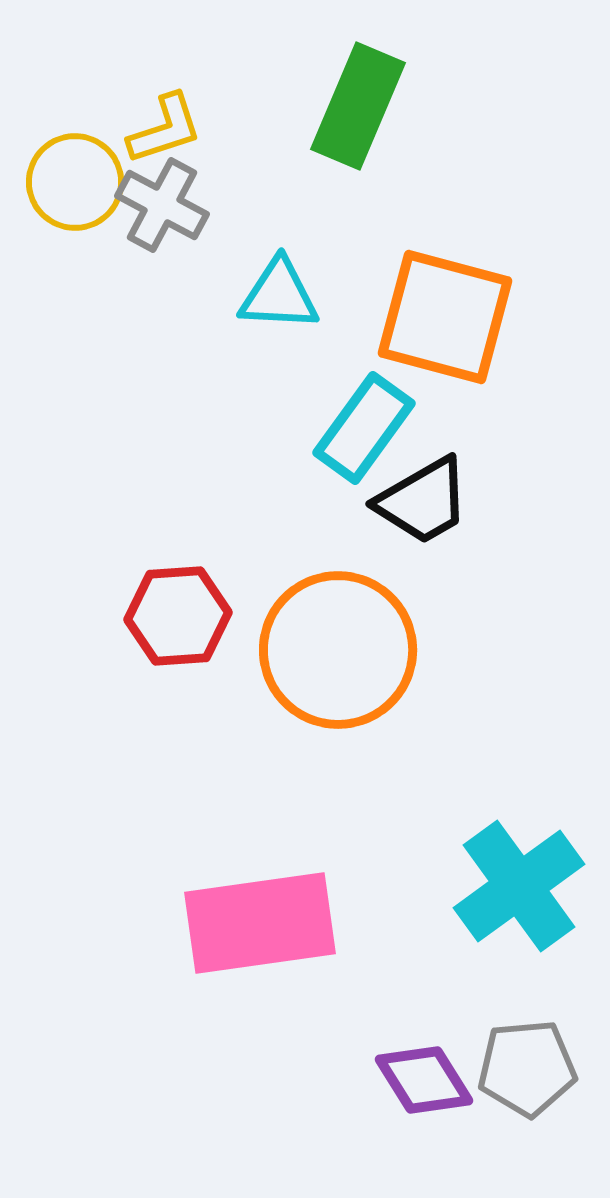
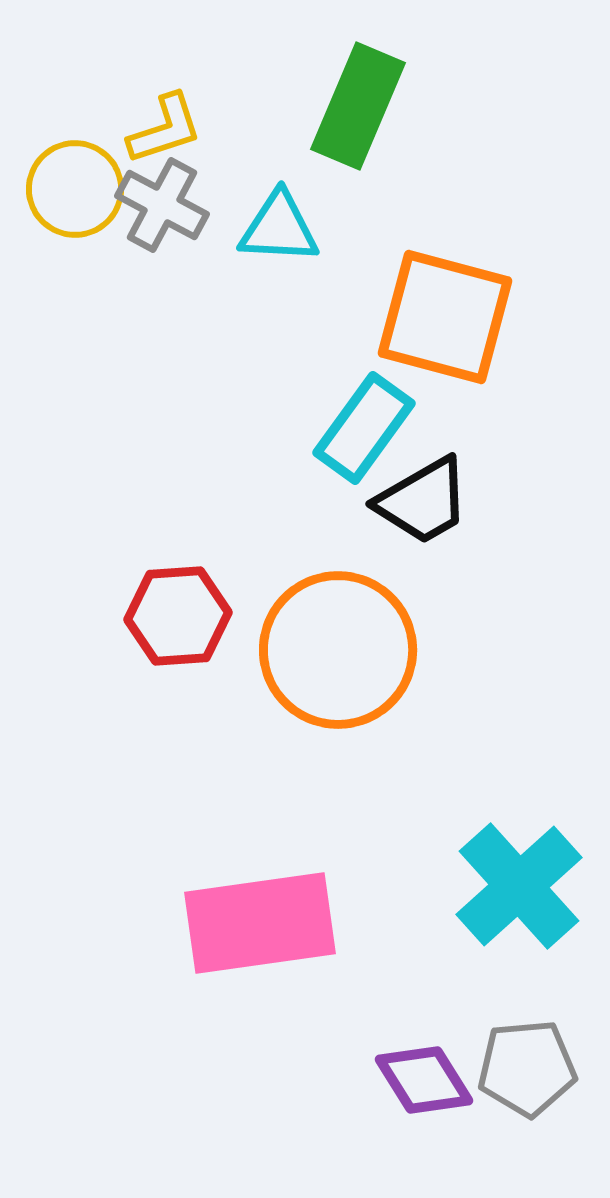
yellow circle: moved 7 px down
cyan triangle: moved 67 px up
cyan cross: rotated 6 degrees counterclockwise
